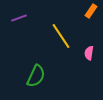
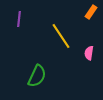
orange rectangle: moved 1 px down
purple line: moved 1 px down; rotated 63 degrees counterclockwise
green semicircle: moved 1 px right
